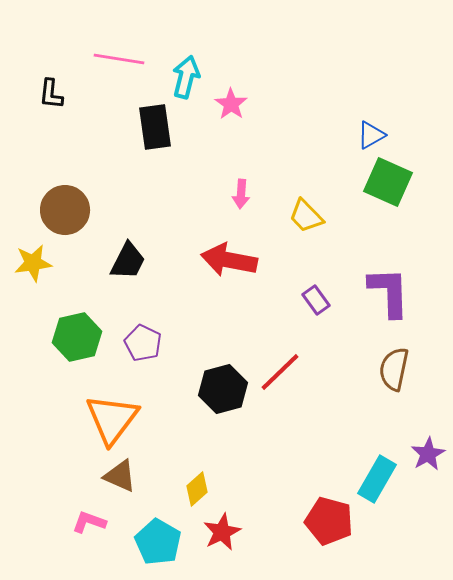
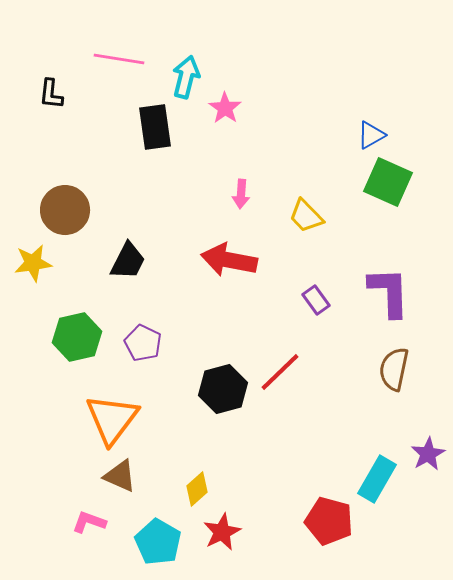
pink star: moved 6 px left, 4 px down
